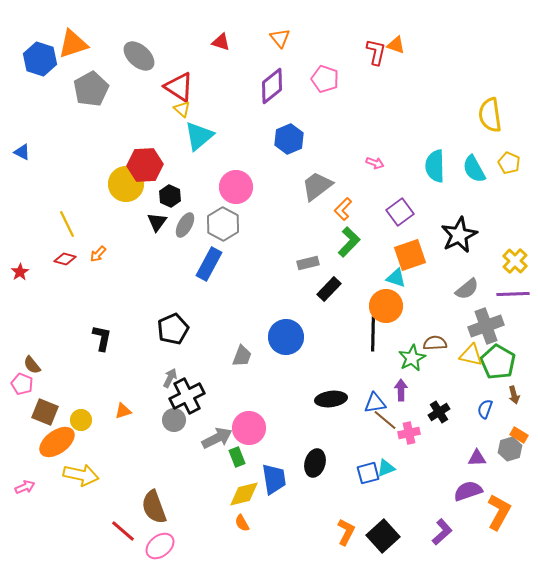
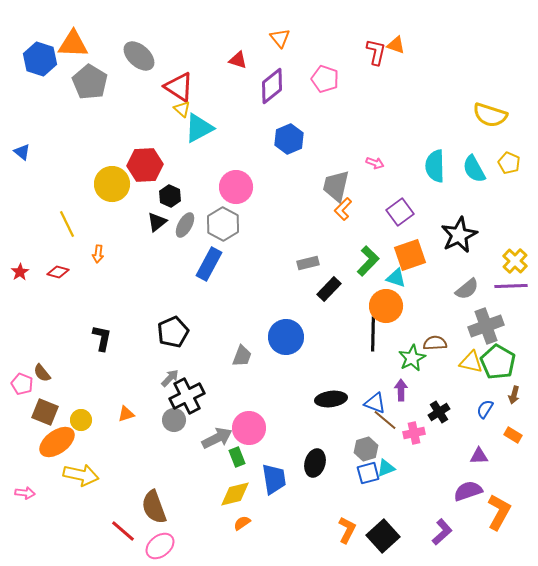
red triangle at (221, 42): moved 17 px right, 18 px down
orange triangle at (73, 44): rotated 20 degrees clockwise
gray pentagon at (91, 89): moved 1 px left, 7 px up; rotated 12 degrees counterclockwise
yellow semicircle at (490, 115): rotated 64 degrees counterclockwise
cyan triangle at (199, 136): moved 8 px up; rotated 12 degrees clockwise
blue triangle at (22, 152): rotated 12 degrees clockwise
yellow circle at (126, 184): moved 14 px left
gray trapezoid at (317, 186): moved 19 px right; rotated 40 degrees counterclockwise
black triangle at (157, 222): rotated 15 degrees clockwise
green L-shape at (349, 242): moved 19 px right, 19 px down
orange arrow at (98, 254): rotated 36 degrees counterclockwise
red diamond at (65, 259): moved 7 px left, 13 px down
purple line at (513, 294): moved 2 px left, 8 px up
black pentagon at (173, 329): moved 3 px down
yellow triangle at (471, 355): moved 7 px down
brown semicircle at (32, 365): moved 10 px right, 8 px down
gray arrow at (170, 378): rotated 18 degrees clockwise
brown arrow at (514, 395): rotated 30 degrees clockwise
blue triangle at (375, 403): rotated 30 degrees clockwise
blue semicircle at (485, 409): rotated 12 degrees clockwise
orange triangle at (123, 411): moved 3 px right, 3 px down
pink cross at (409, 433): moved 5 px right
orange rectangle at (519, 435): moved 6 px left
gray hexagon at (510, 449): moved 144 px left
purple triangle at (477, 458): moved 2 px right, 2 px up
pink arrow at (25, 487): moved 6 px down; rotated 30 degrees clockwise
yellow diamond at (244, 494): moved 9 px left
orange semicircle at (242, 523): rotated 84 degrees clockwise
orange L-shape at (346, 532): moved 1 px right, 2 px up
